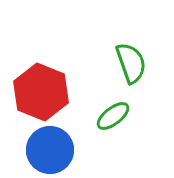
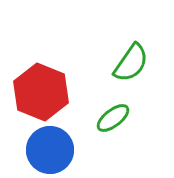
green semicircle: rotated 54 degrees clockwise
green ellipse: moved 2 px down
